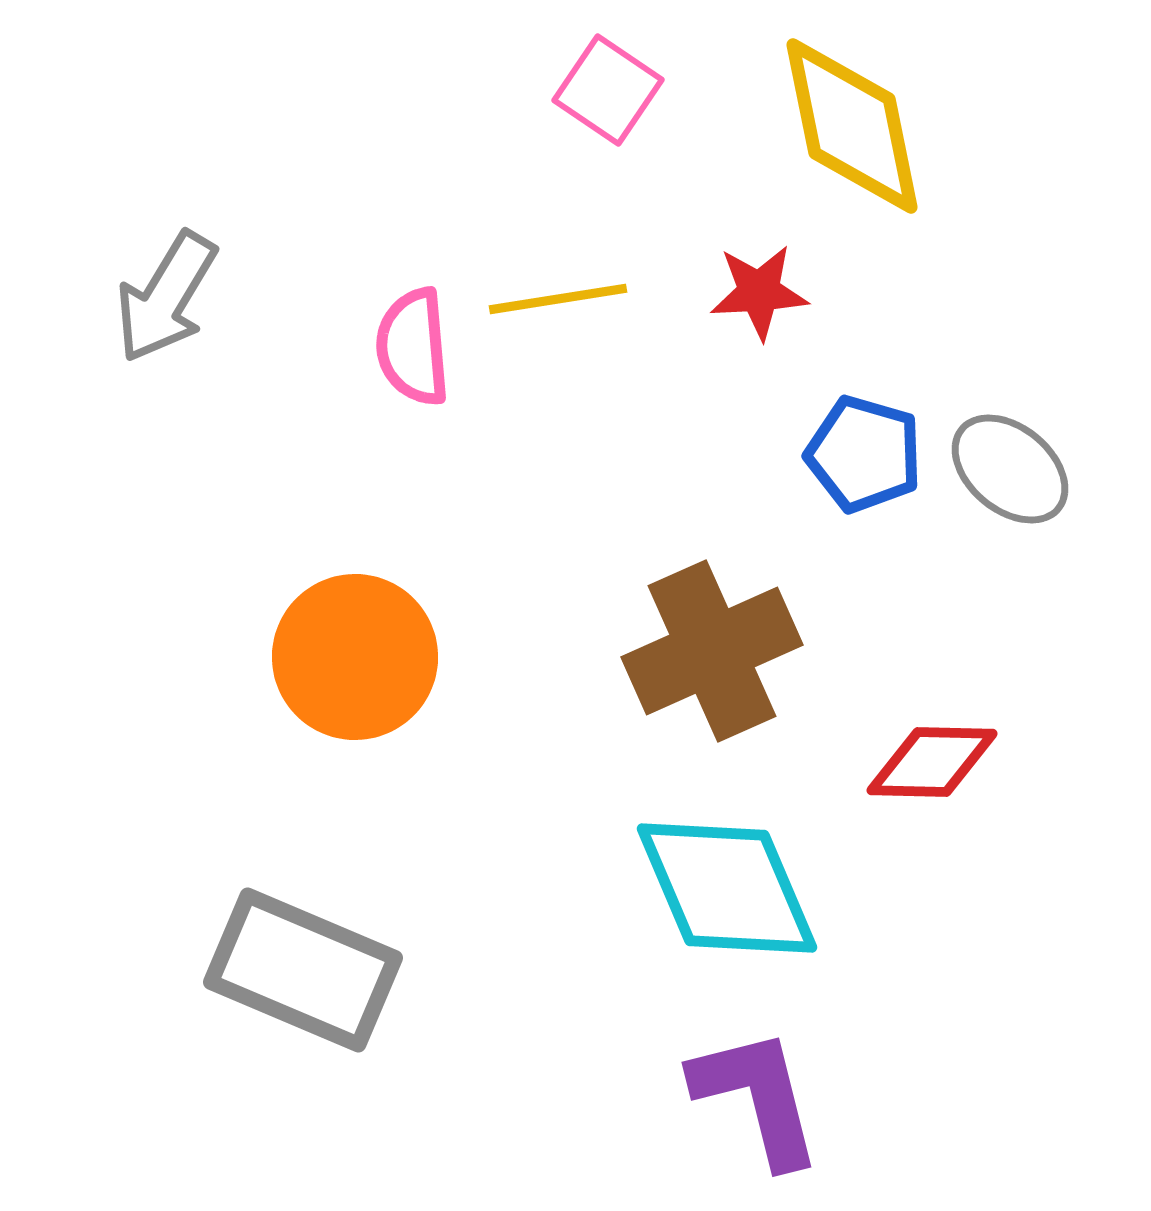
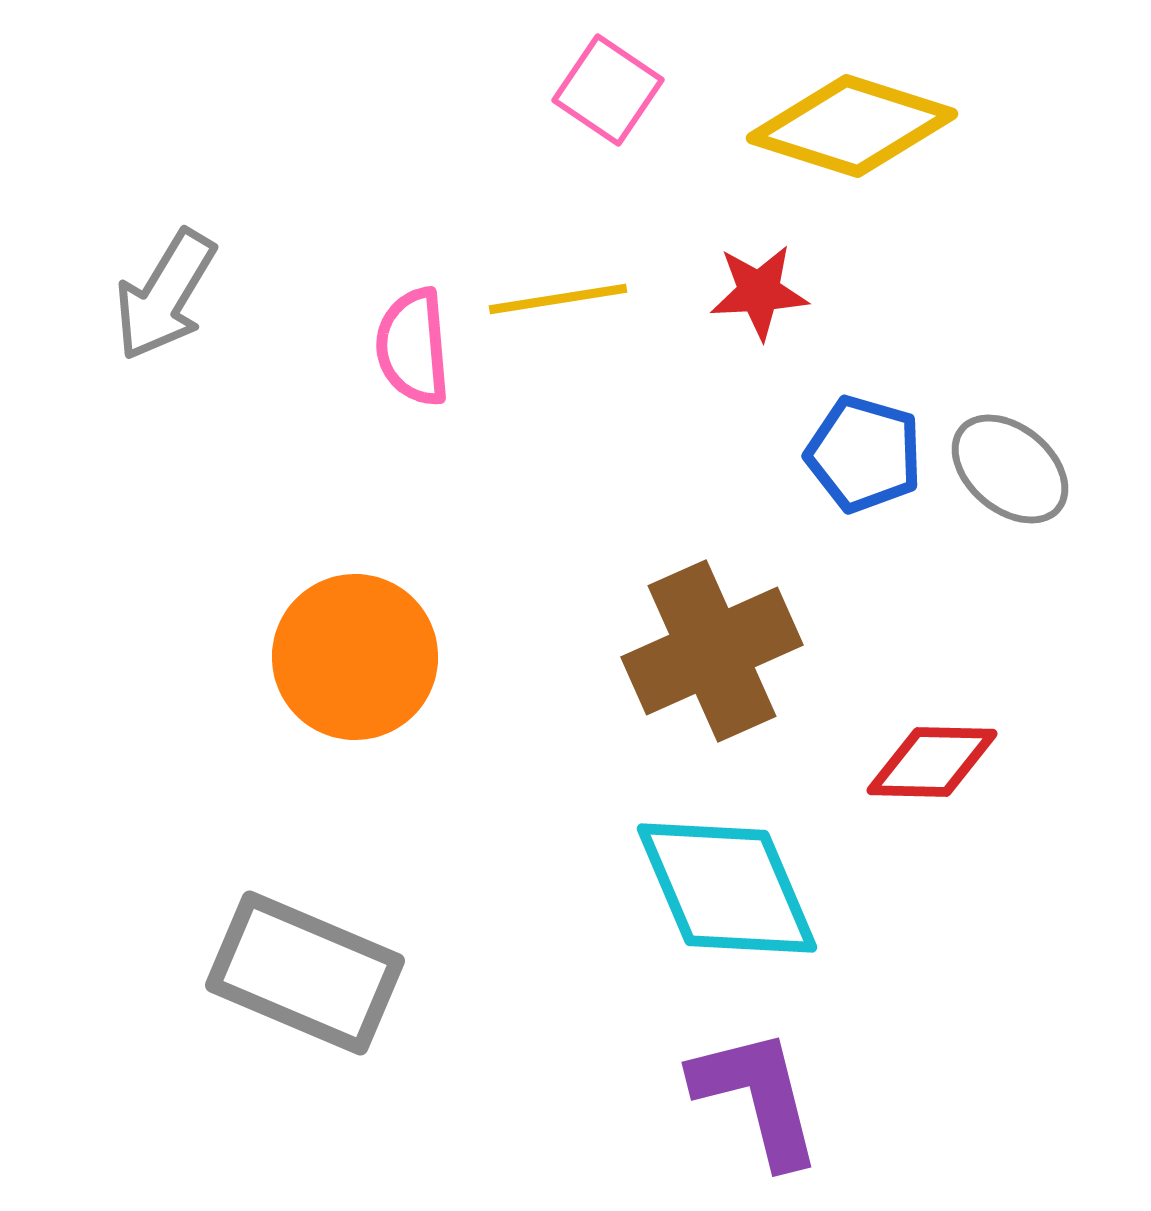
yellow diamond: rotated 61 degrees counterclockwise
gray arrow: moved 1 px left, 2 px up
gray rectangle: moved 2 px right, 3 px down
